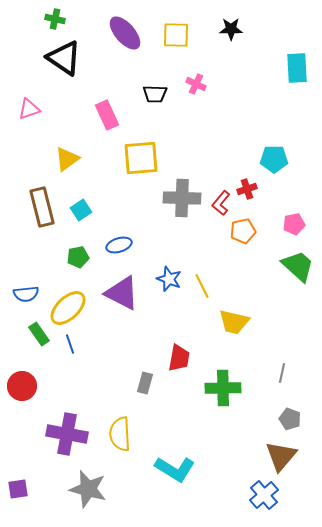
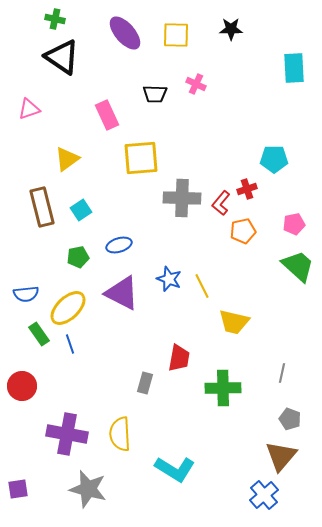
black triangle at (64, 58): moved 2 px left, 1 px up
cyan rectangle at (297, 68): moved 3 px left
